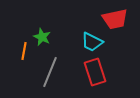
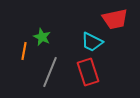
red rectangle: moved 7 px left
